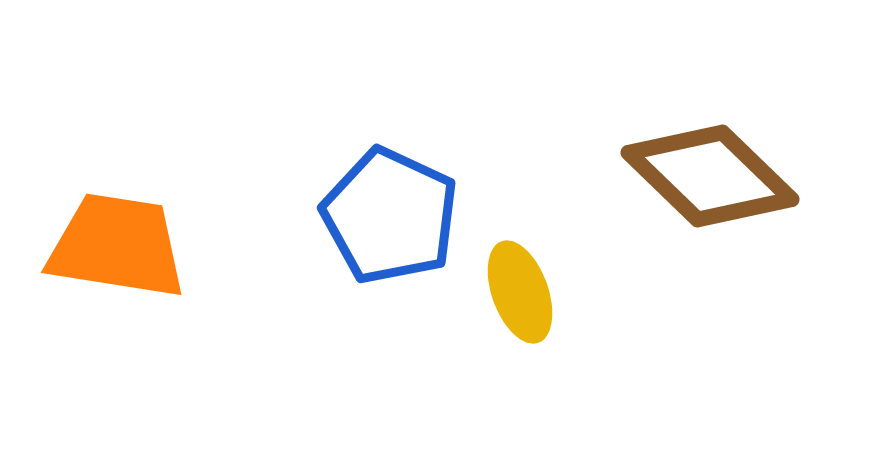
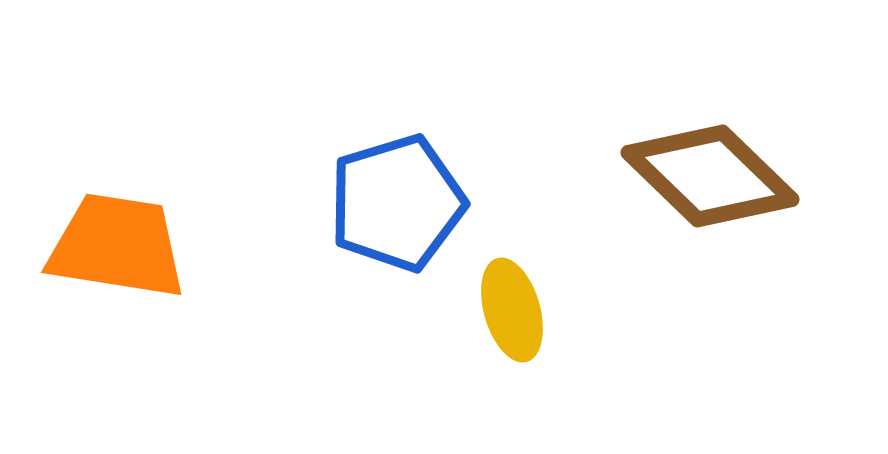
blue pentagon: moved 7 px right, 13 px up; rotated 30 degrees clockwise
yellow ellipse: moved 8 px left, 18 px down; rotated 4 degrees clockwise
